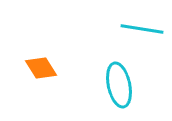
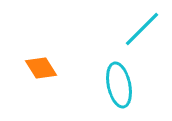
cyan line: rotated 54 degrees counterclockwise
